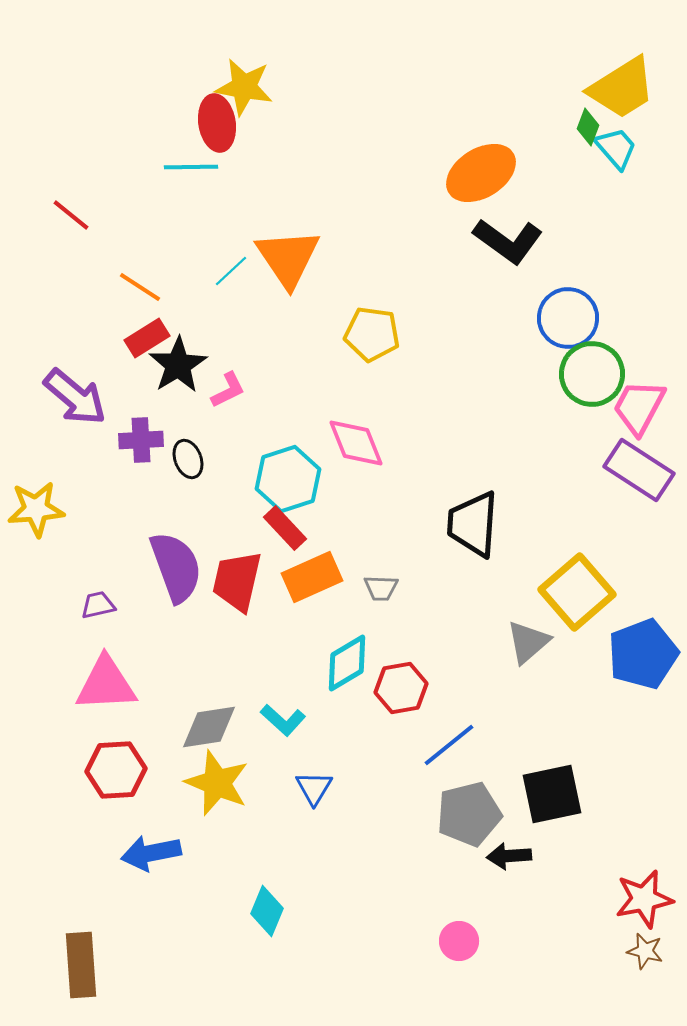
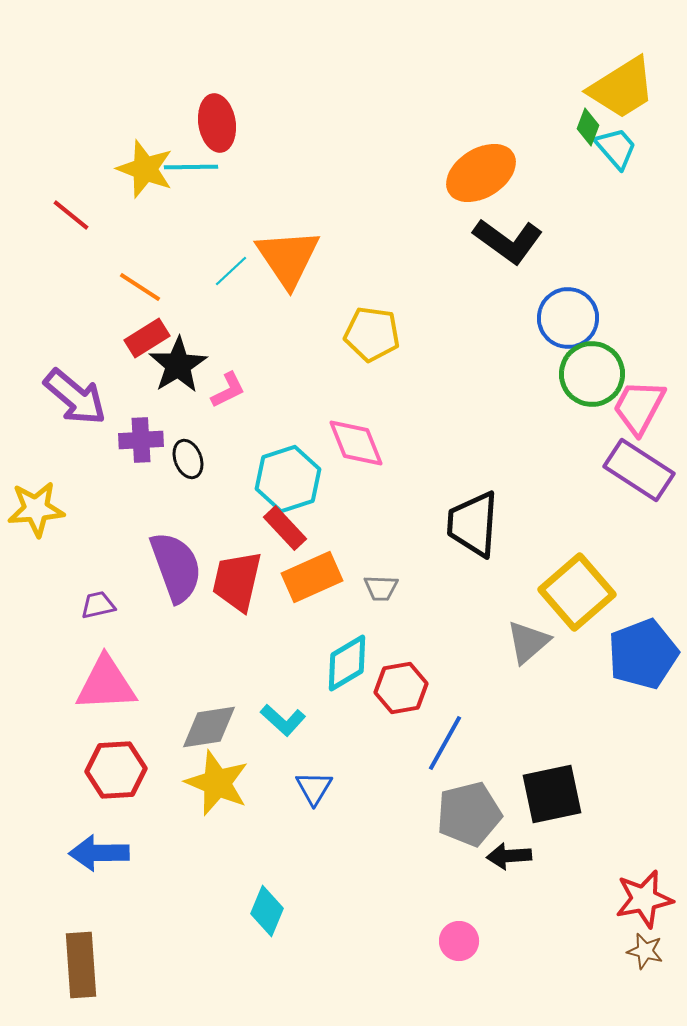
yellow star at (244, 87): moved 99 px left, 82 px down; rotated 10 degrees clockwise
blue line at (449, 745): moved 4 px left, 2 px up; rotated 22 degrees counterclockwise
blue arrow at (151, 853): moved 52 px left; rotated 10 degrees clockwise
